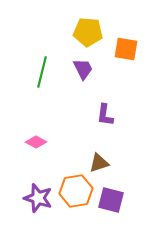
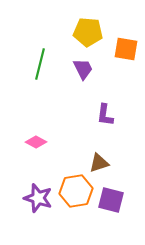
green line: moved 2 px left, 8 px up
